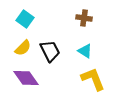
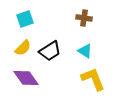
cyan square: rotated 36 degrees clockwise
black trapezoid: rotated 85 degrees clockwise
